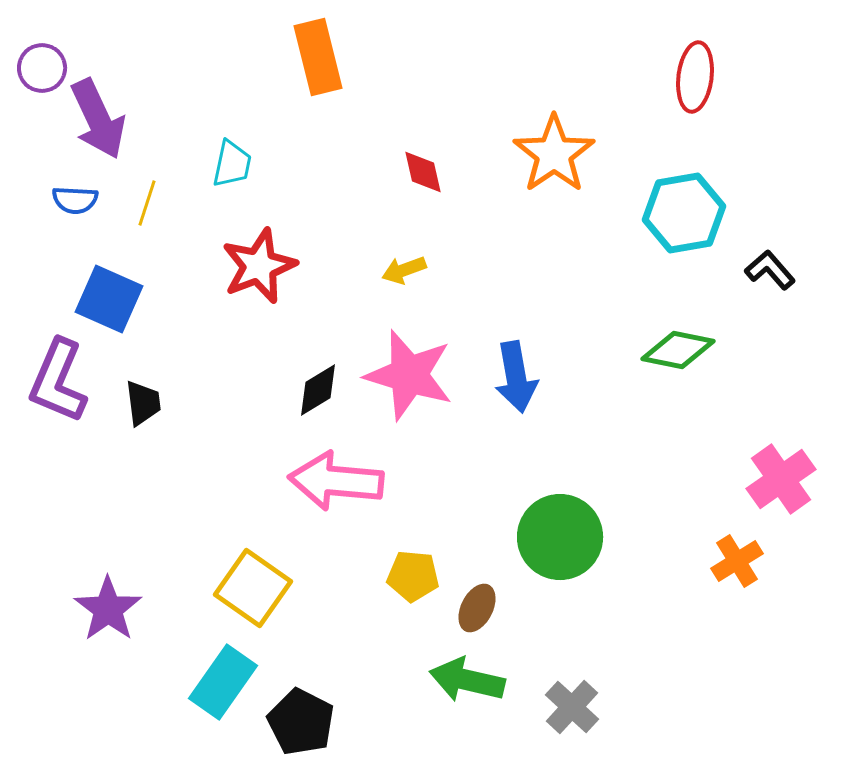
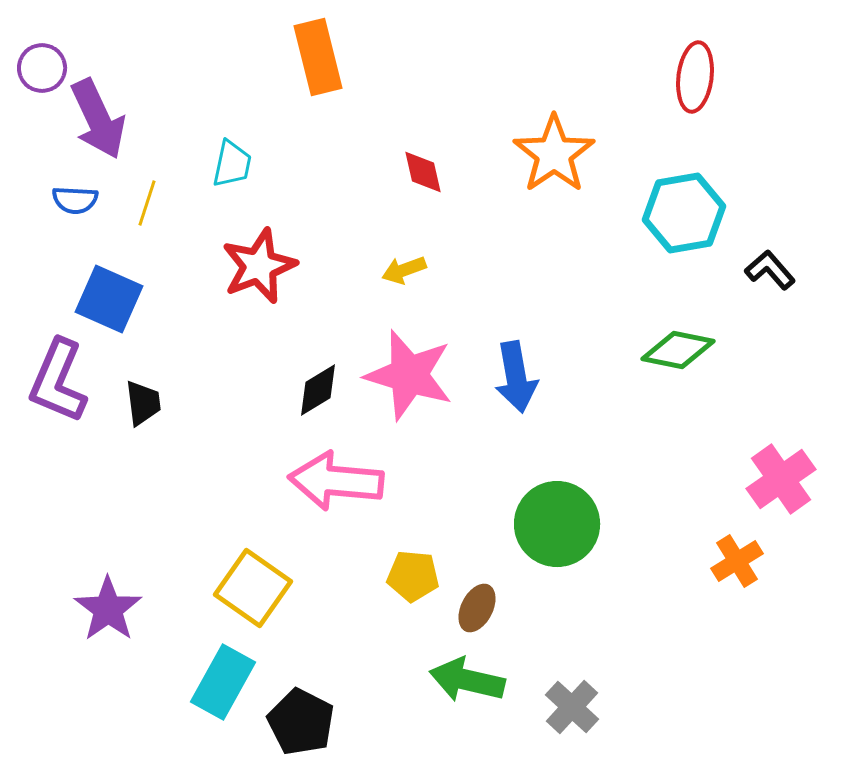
green circle: moved 3 px left, 13 px up
cyan rectangle: rotated 6 degrees counterclockwise
